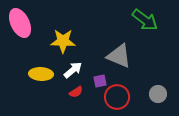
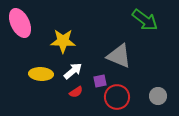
white arrow: moved 1 px down
gray circle: moved 2 px down
